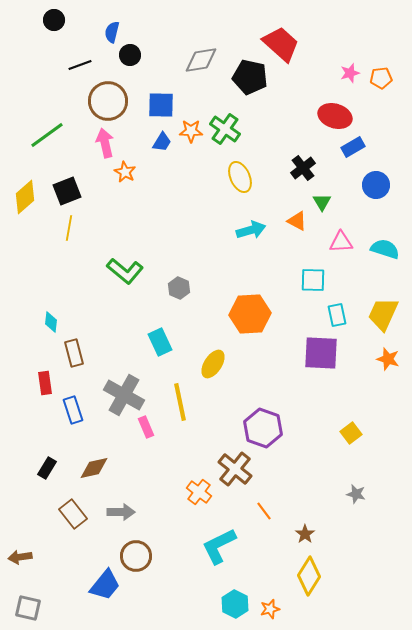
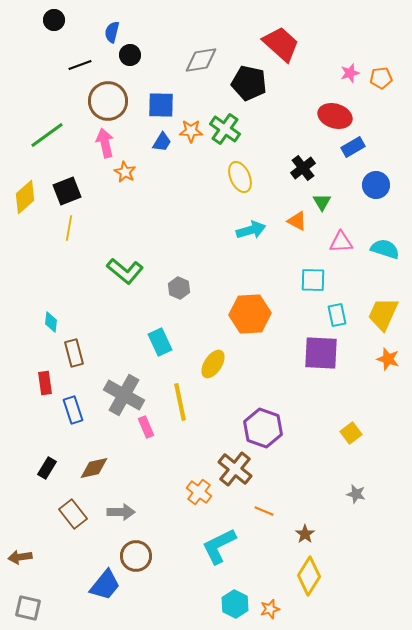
black pentagon at (250, 77): moved 1 px left, 6 px down
orange line at (264, 511): rotated 30 degrees counterclockwise
